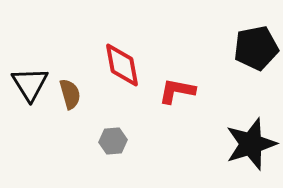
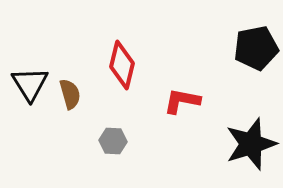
red diamond: rotated 24 degrees clockwise
red L-shape: moved 5 px right, 10 px down
gray hexagon: rotated 8 degrees clockwise
